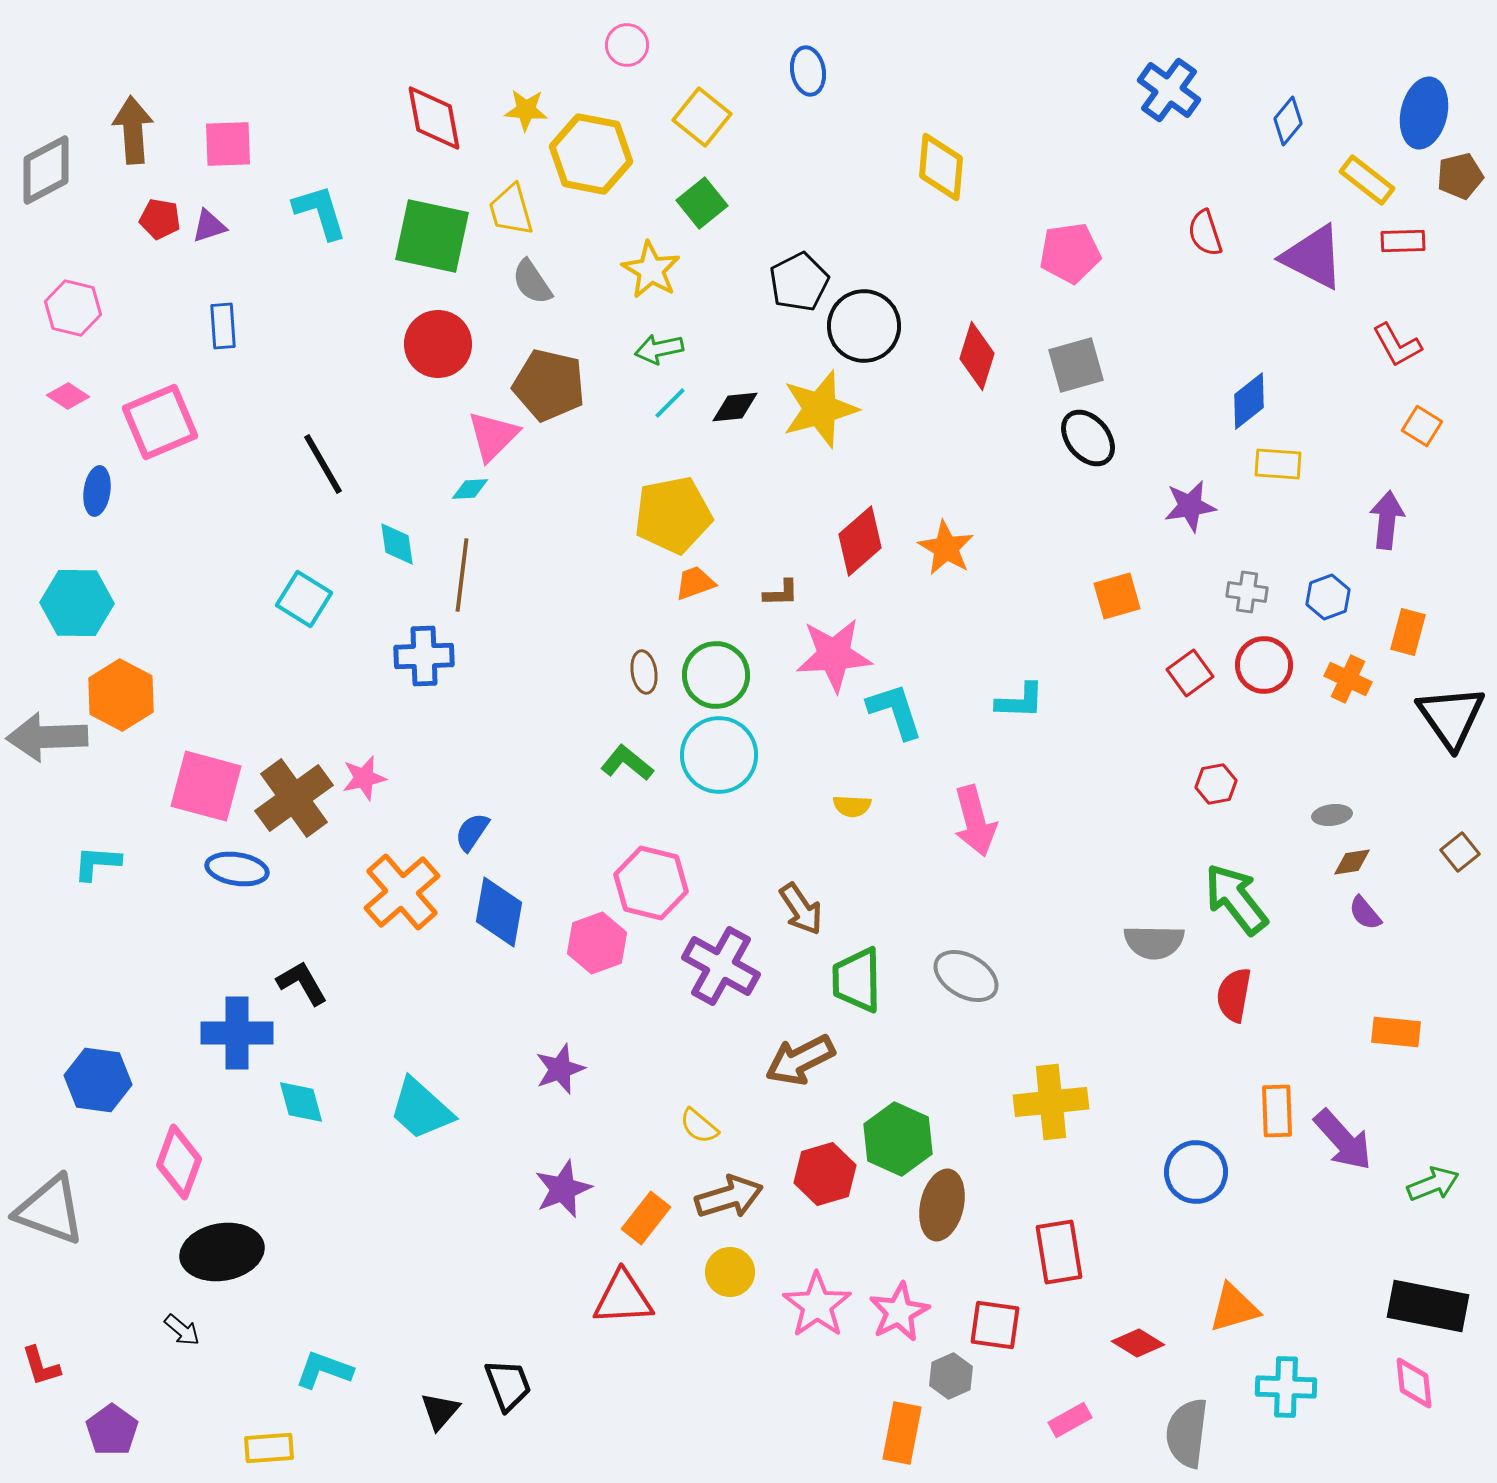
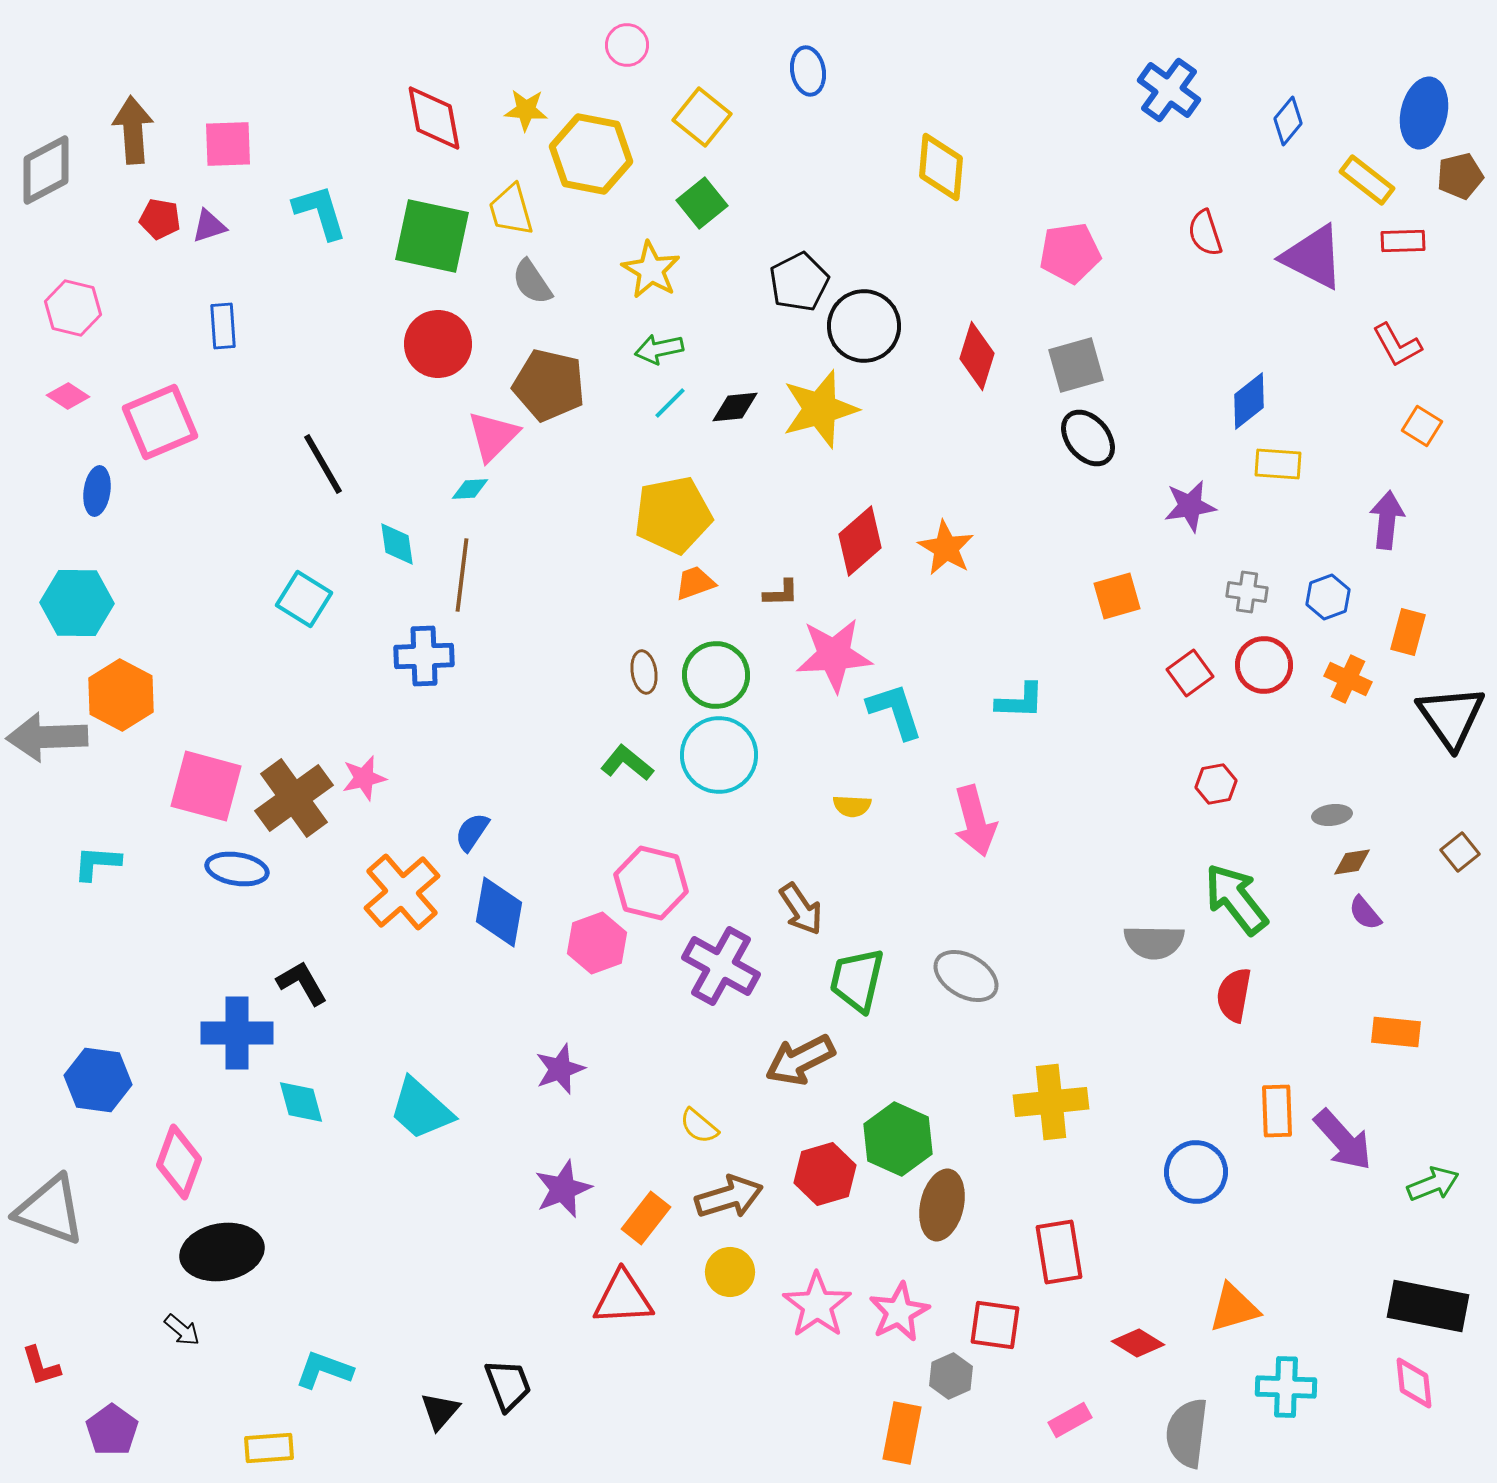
green trapezoid at (857, 980): rotated 14 degrees clockwise
